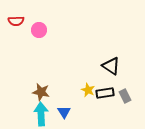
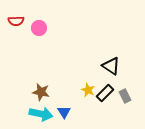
pink circle: moved 2 px up
black rectangle: rotated 36 degrees counterclockwise
cyan arrow: rotated 105 degrees clockwise
